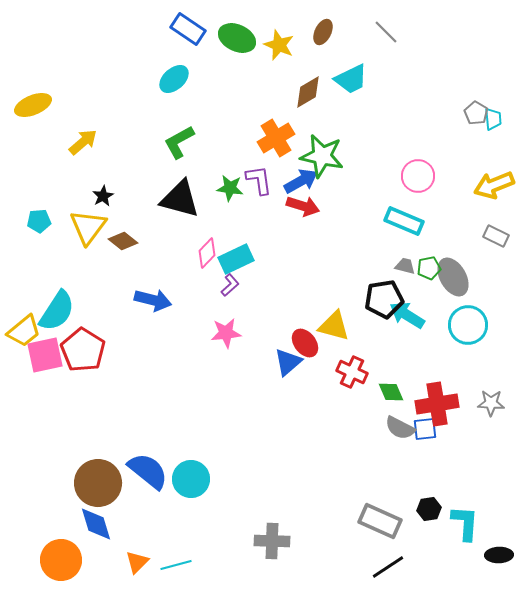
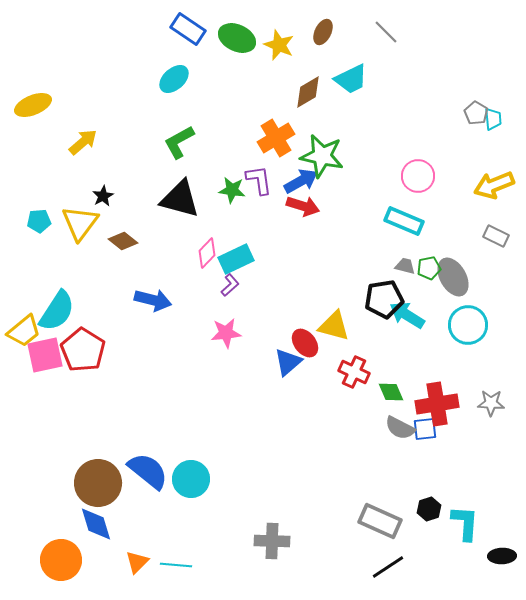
green star at (230, 188): moved 2 px right, 2 px down
yellow triangle at (88, 227): moved 8 px left, 4 px up
red cross at (352, 372): moved 2 px right
black hexagon at (429, 509): rotated 10 degrees counterclockwise
black ellipse at (499, 555): moved 3 px right, 1 px down
cyan line at (176, 565): rotated 20 degrees clockwise
